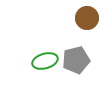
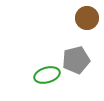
green ellipse: moved 2 px right, 14 px down
